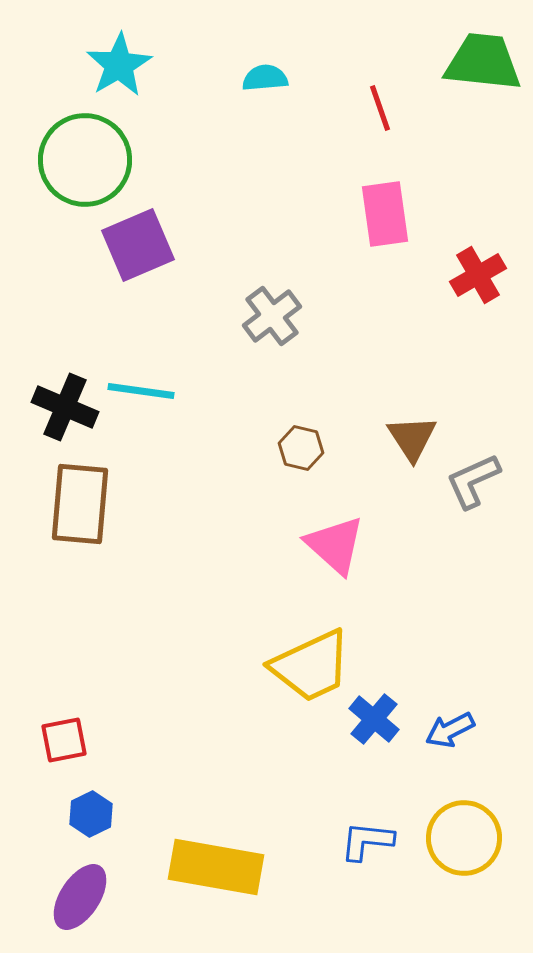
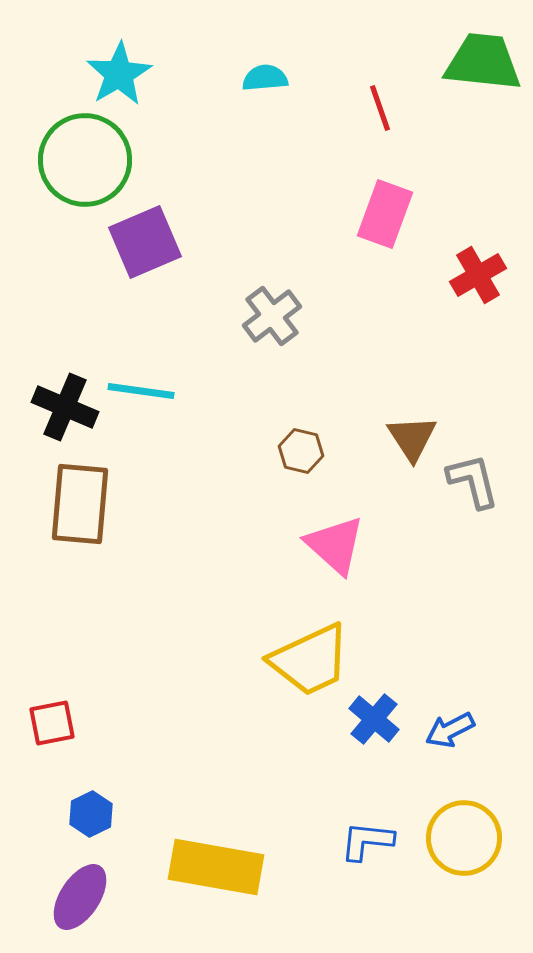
cyan star: moved 9 px down
pink rectangle: rotated 28 degrees clockwise
purple square: moved 7 px right, 3 px up
brown hexagon: moved 3 px down
gray L-shape: rotated 100 degrees clockwise
yellow trapezoid: moved 1 px left, 6 px up
red square: moved 12 px left, 17 px up
